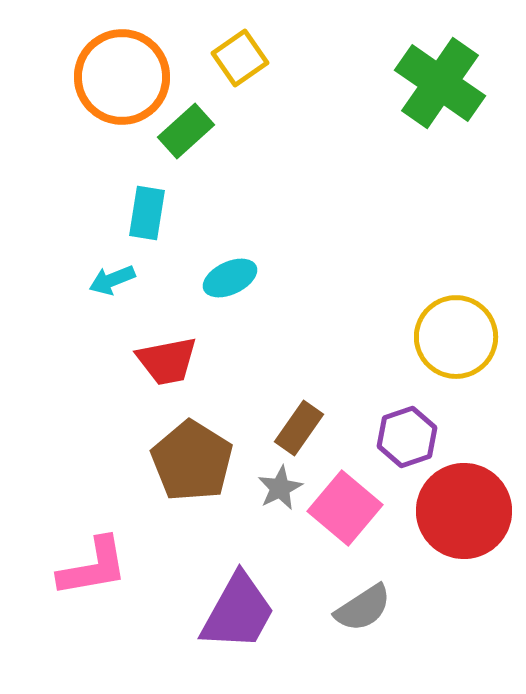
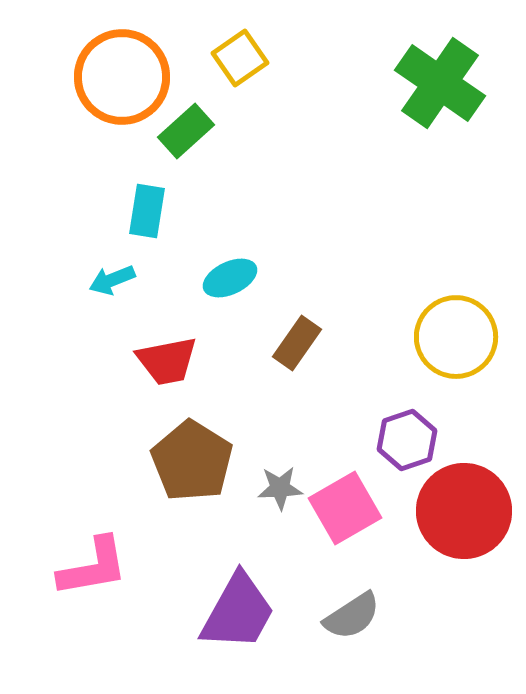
cyan rectangle: moved 2 px up
brown rectangle: moved 2 px left, 85 px up
purple hexagon: moved 3 px down
gray star: rotated 24 degrees clockwise
pink square: rotated 20 degrees clockwise
gray semicircle: moved 11 px left, 8 px down
